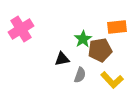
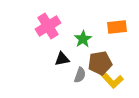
pink cross: moved 27 px right, 3 px up
brown pentagon: moved 13 px down
